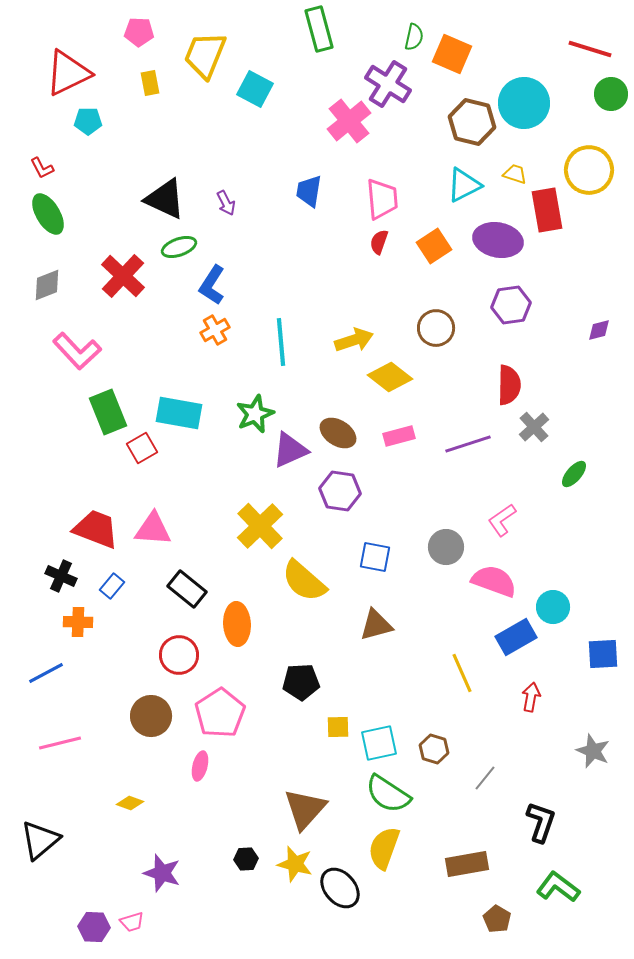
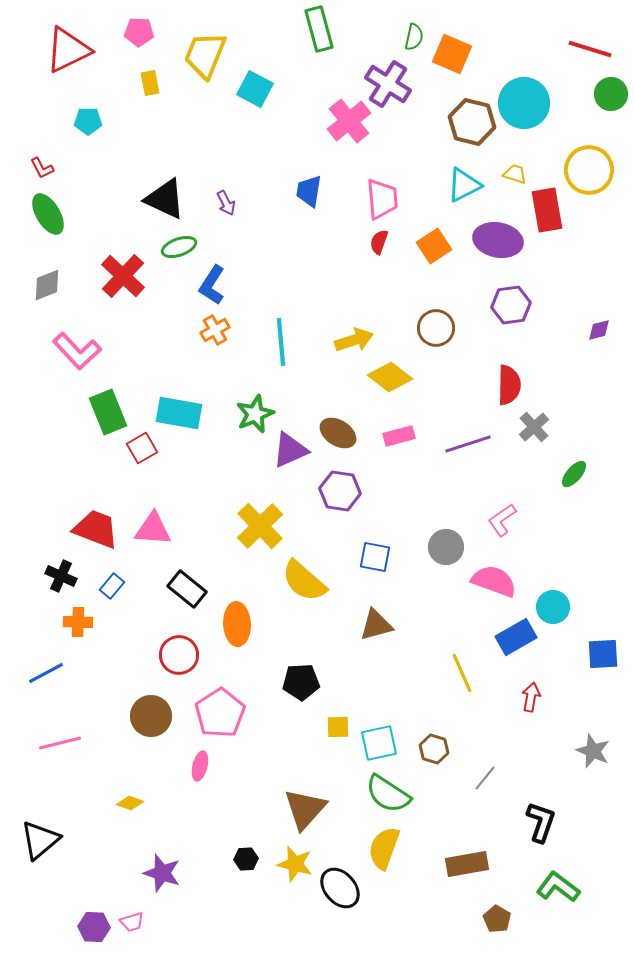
red triangle at (68, 73): moved 23 px up
